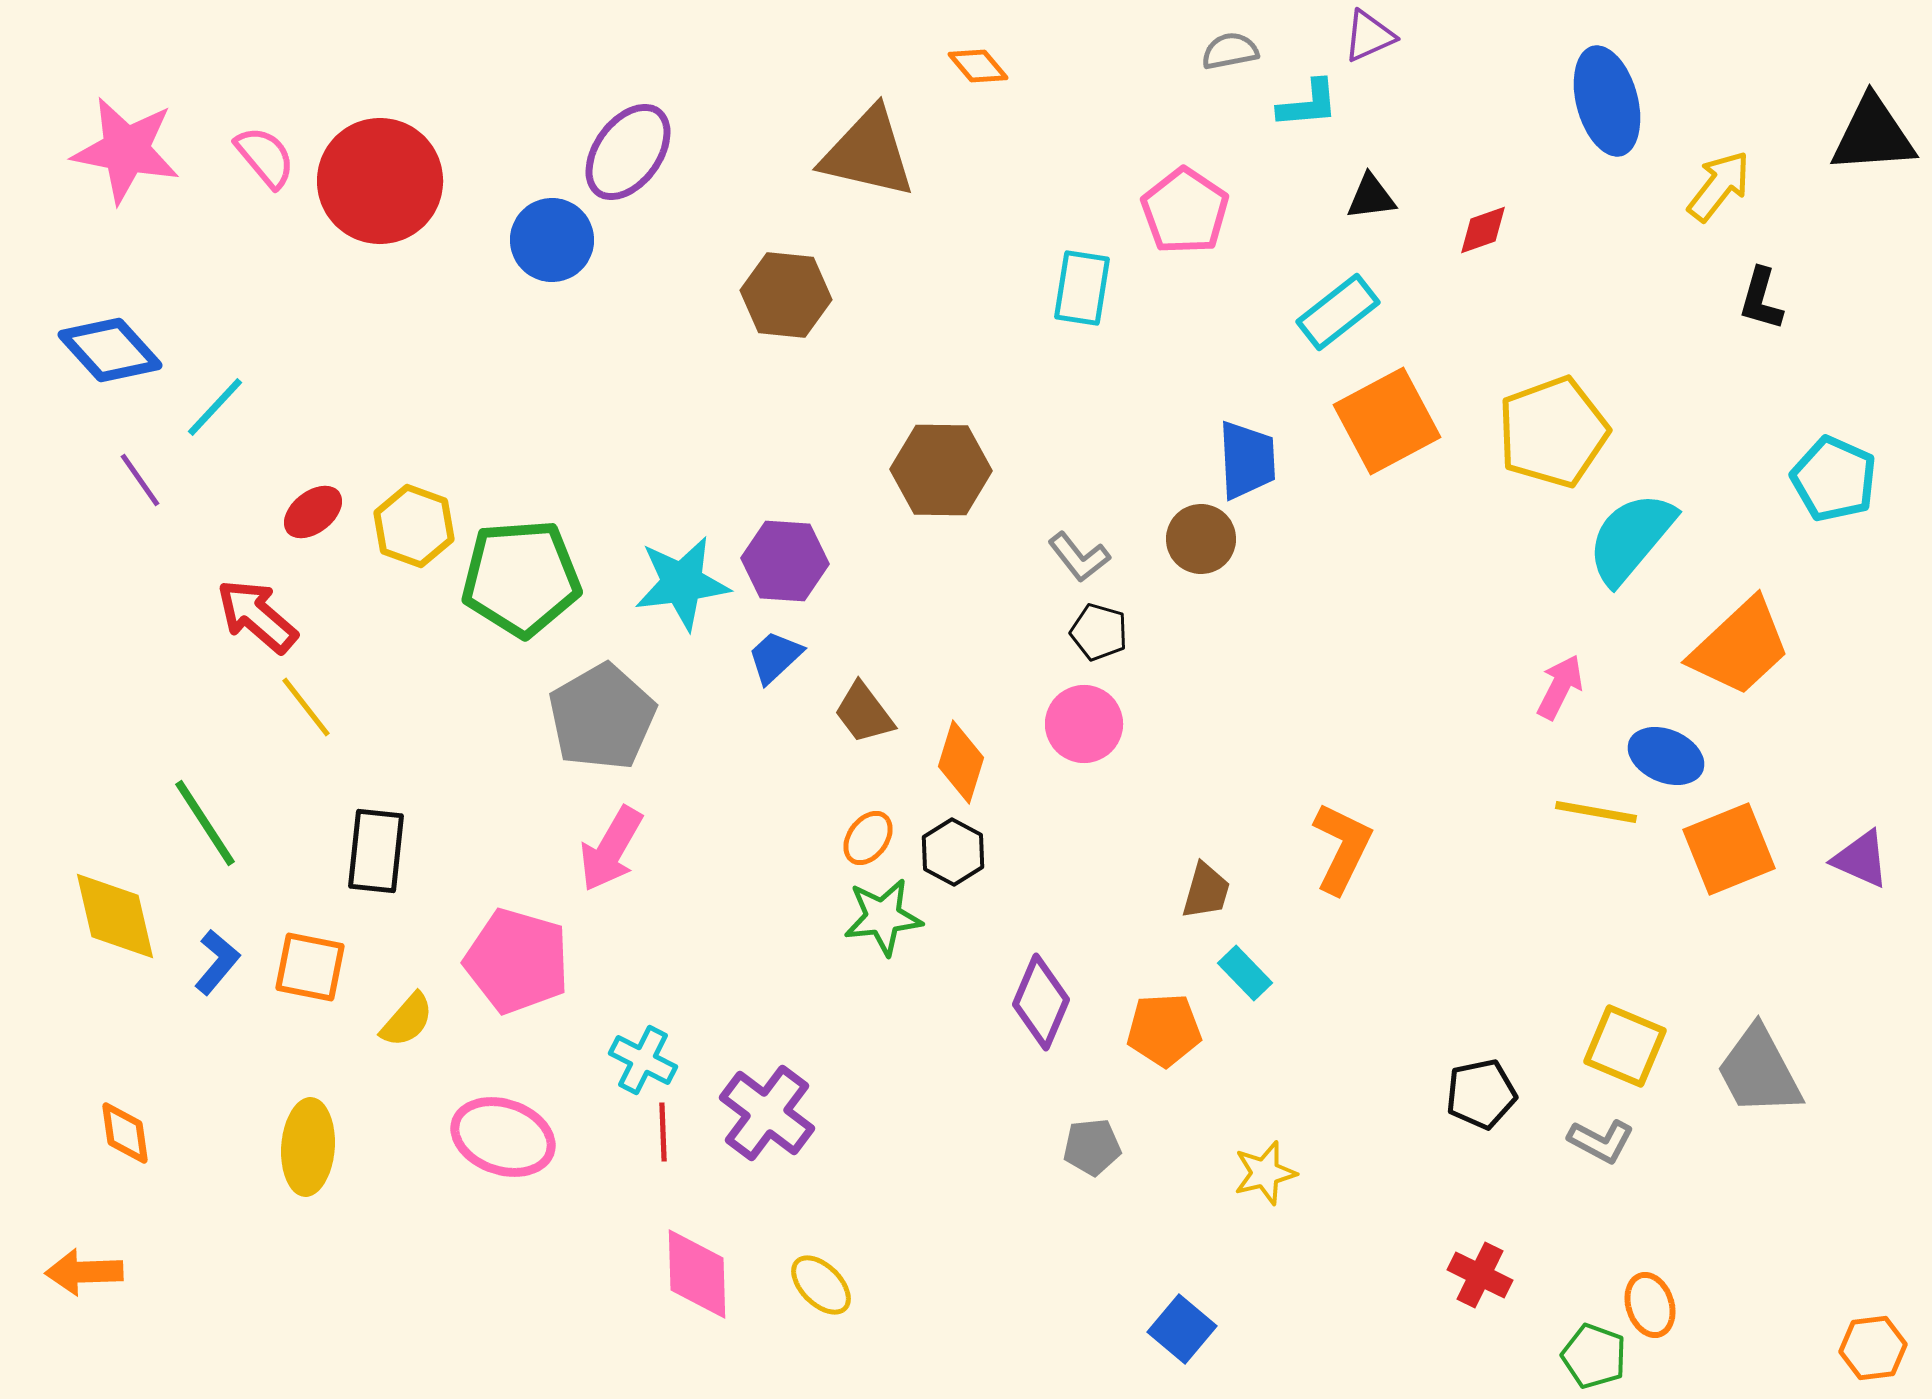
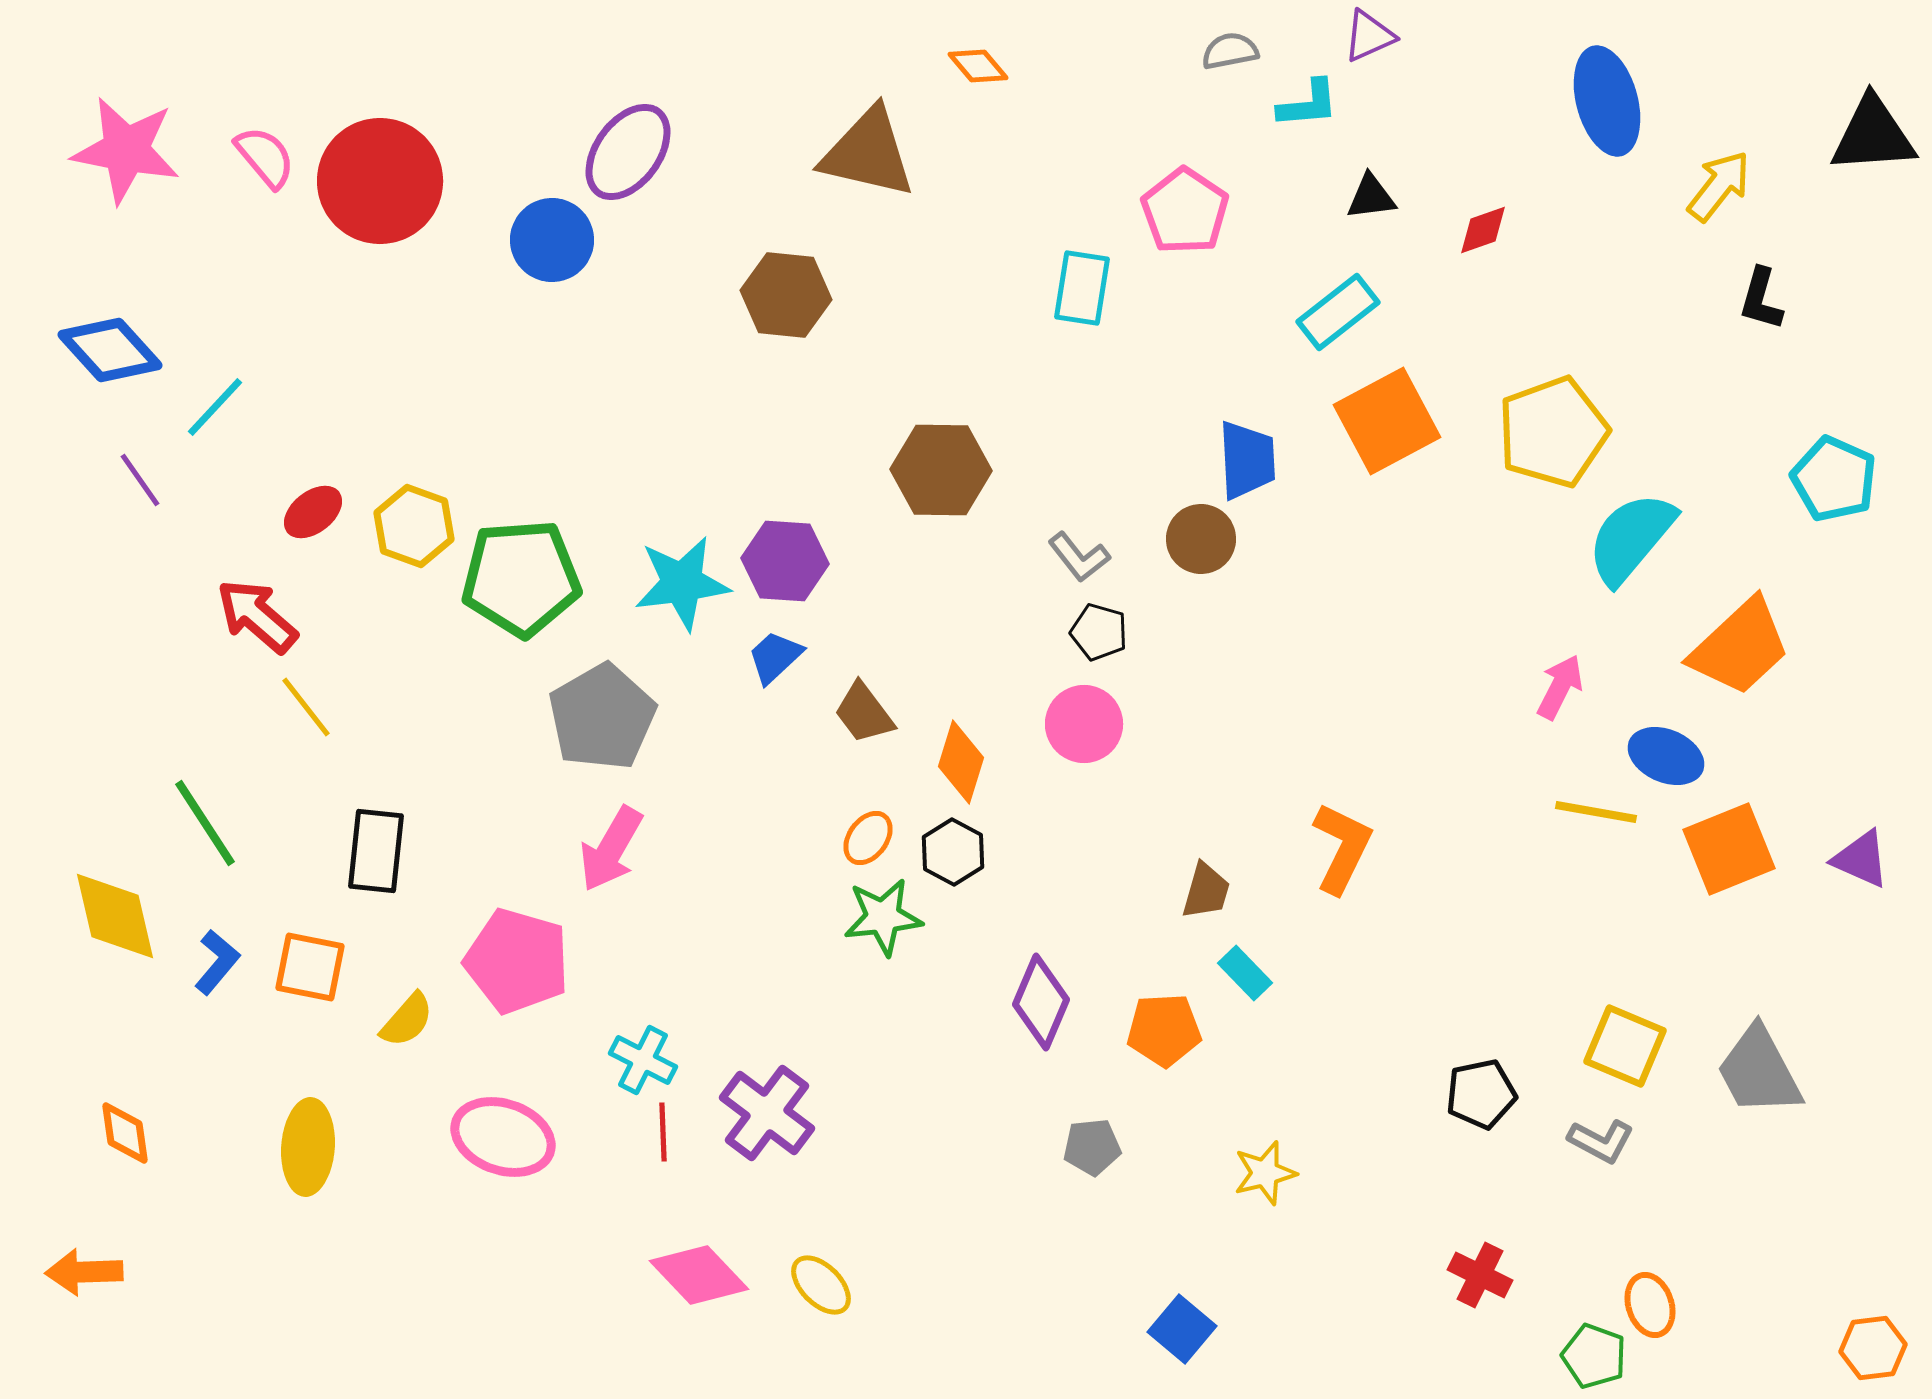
pink diamond at (697, 1274): moved 2 px right, 1 px down; rotated 42 degrees counterclockwise
